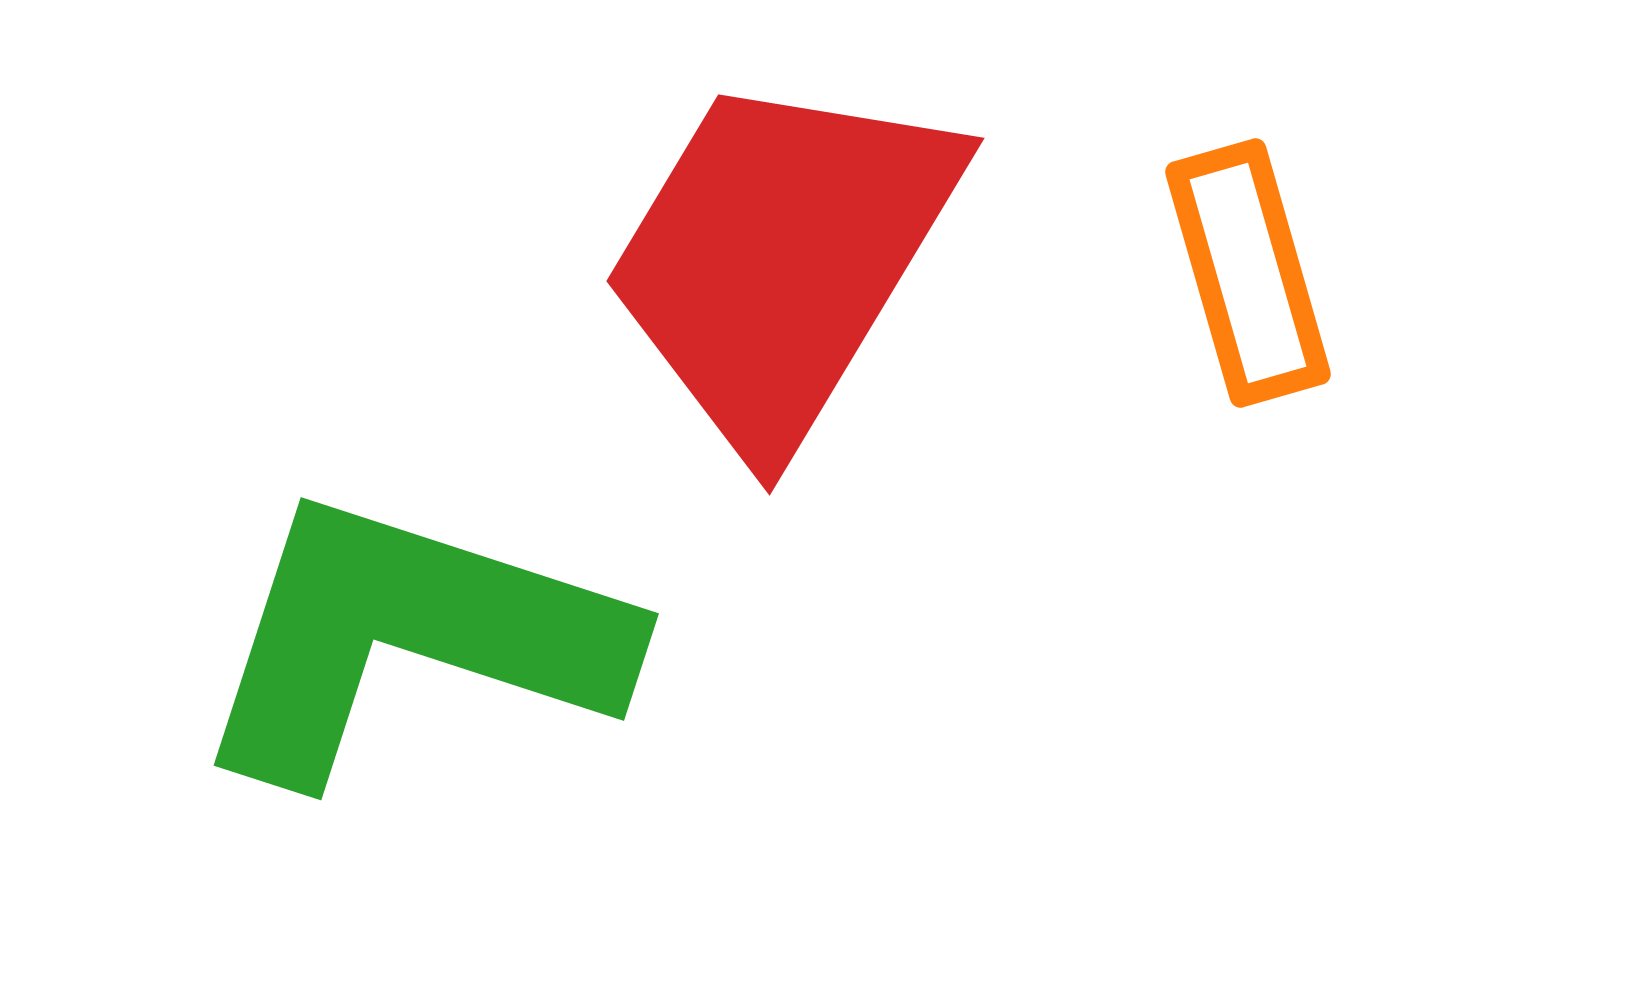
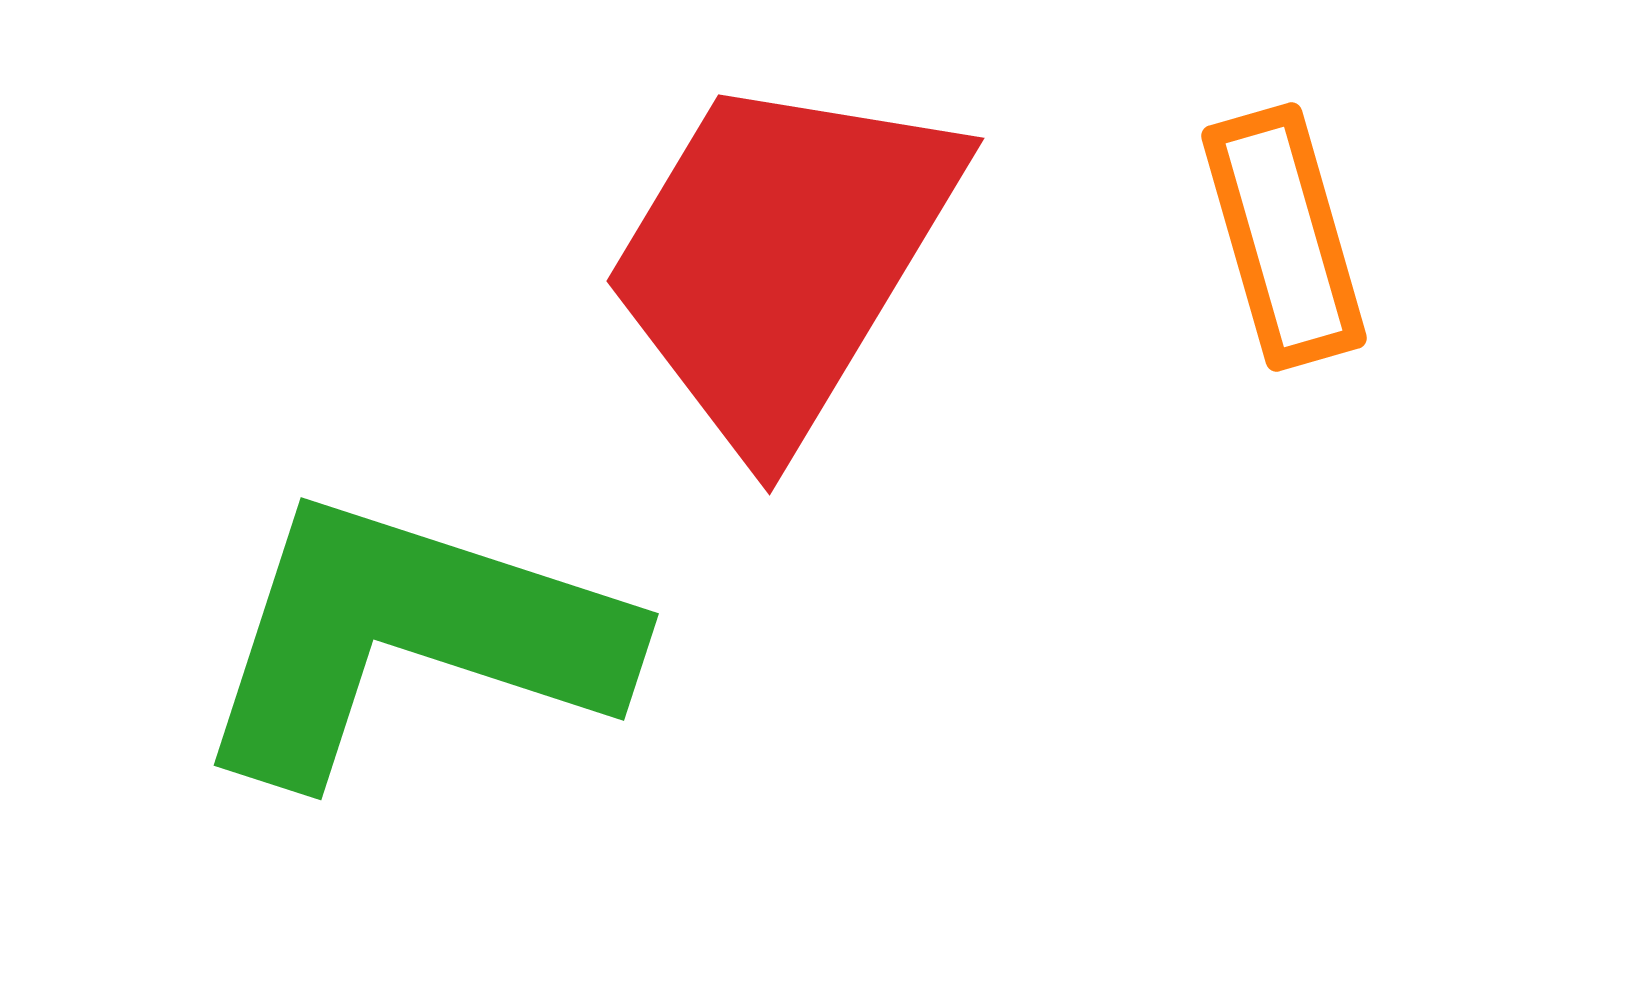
orange rectangle: moved 36 px right, 36 px up
